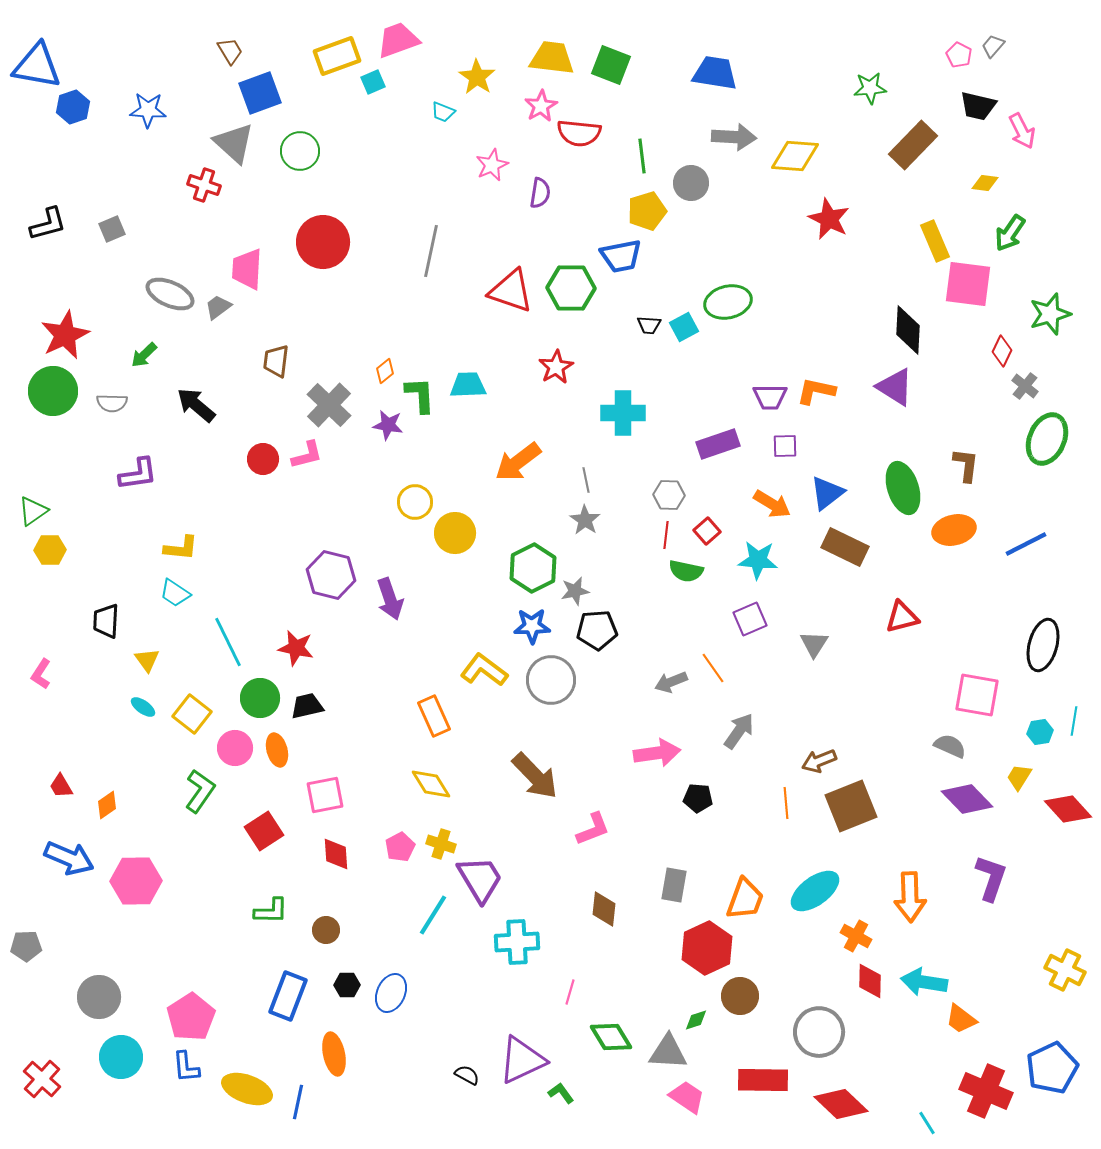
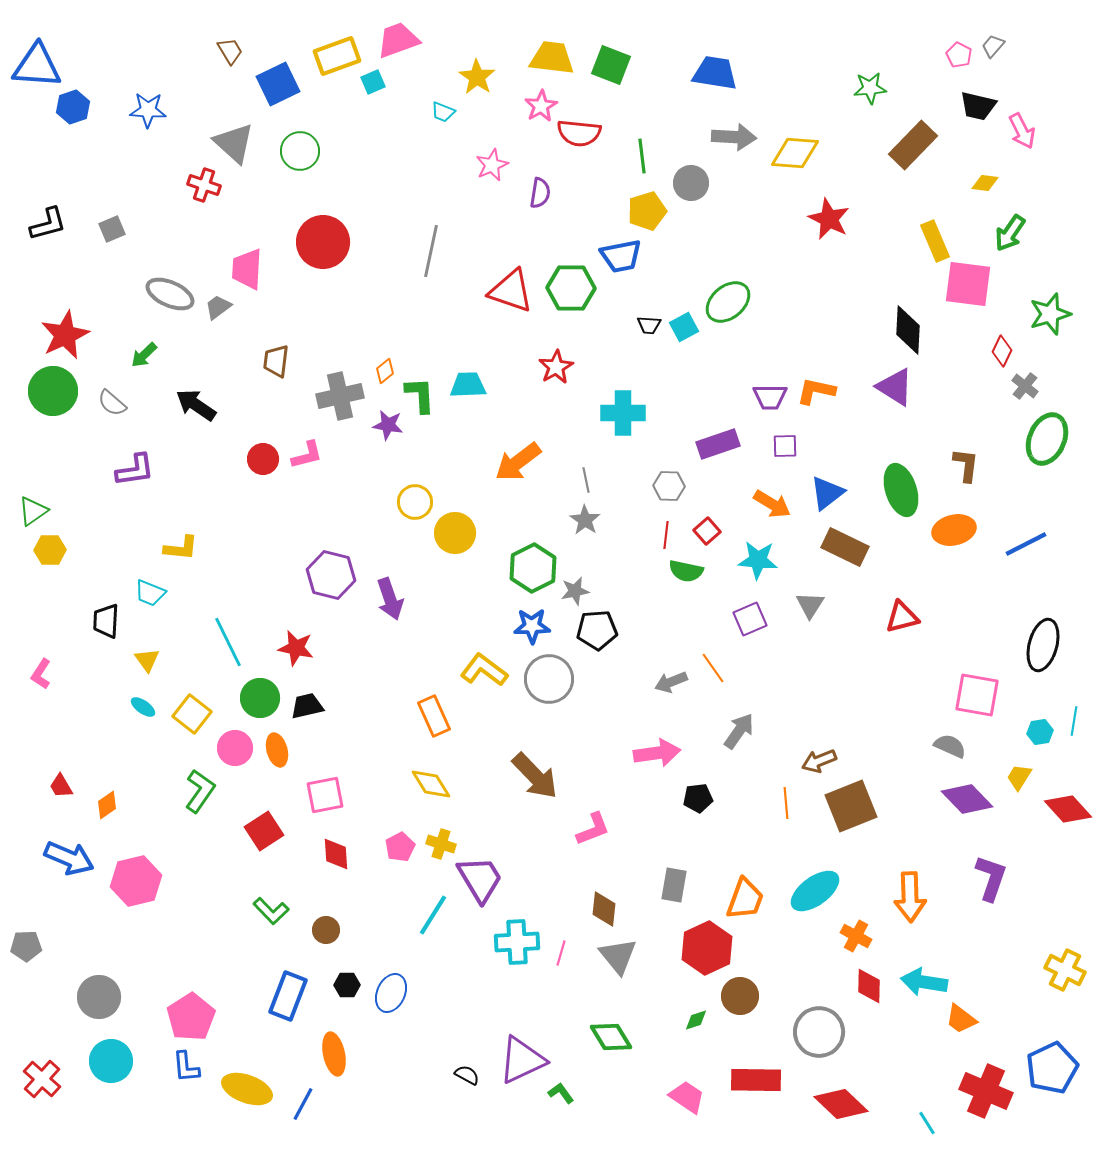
blue triangle at (37, 66): rotated 6 degrees counterclockwise
blue square at (260, 93): moved 18 px right, 9 px up; rotated 6 degrees counterclockwise
yellow diamond at (795, 156): moved 3 px up
green ellipse at (728, 302): rotated 27 degrees counterclockwise
gray semicircle at (112, 403): rotated 40 degrees clockwise
black arrow at (196, 405): rotated 6 degrees counterclockwise
gray cross at (329, 405): moved 11 px right, 9 px up; rotated 33 degrees clockwise
purple L-shape at (138, 474): moved 3 px left, 4 px up
green ellipse at (903, 488): moved 2 px left, 2 px down
gray hexagon at (669, 495): moved 9 px up
cyan trapezoid at (175, 593): moved 25 px left; rotated 12 degrees counterclockwise
gray triangle at (814, 644): moved 4 px left, 39 px up
gray circle at (551, 680): moved 2 px left, 1 px up
black pentagon at (698, 798): rotated 12 degrees counterclockwise
pink hexagon at (136, 881): rotated 12 degrees counterclockwise
green L-shape at (271, 911): rotated 45 degrees clockwise
red diamond at (870, 981): moved 1 px left, 5 px down
pink line at (570, 992): moved 9 px left, 39 px up
gray triangle at (668, 1052): moved 50 px left, 96 px up; rotated 48 degrees clockwise
cyan circle at (121, 1057): moved 10 px left, 4 px down
red rectangle at (763, 1080): moved 7 px left
blue line at (298, 1102): moved 5 px right, 2 px down; rotated 16 degrees clockwise
